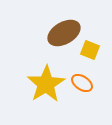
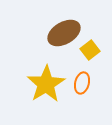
yellow square: rotated 30 degrees clockwise
orange ellipse: rotated 70 degrees clockwise
